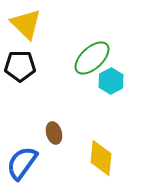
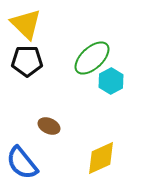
black pentagon: moved 7 px right, 5 px up
brown ellipse: moved 5 px left, 7 px up; rotated 50 degrees counterclockwise
yellow diamond: rotated 60 degrees clockwise
blue semicircle: rotated 75 degrees counterclockwise
